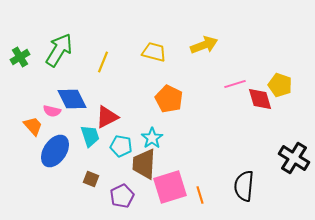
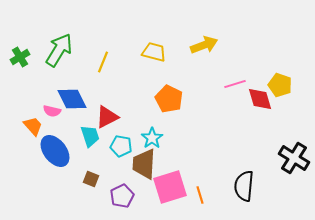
blue ellipse: rotated 72 degrees counterclockwise
